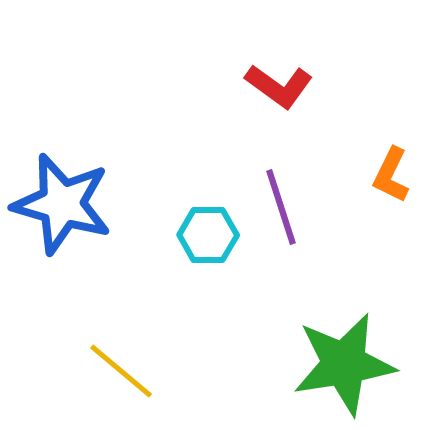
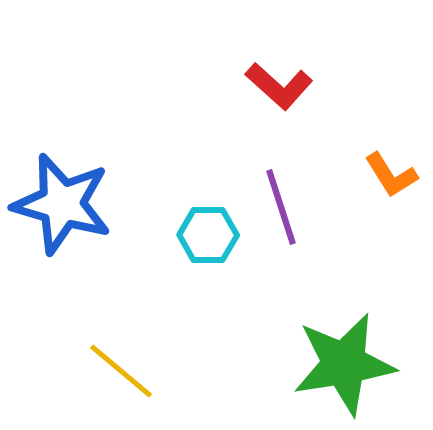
red L-shape: rotated 6 degrees clockwise
orange L-shape: rotated 58 degrees counterclockwise
